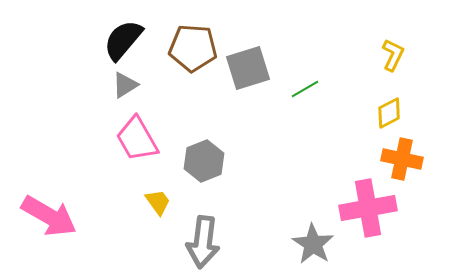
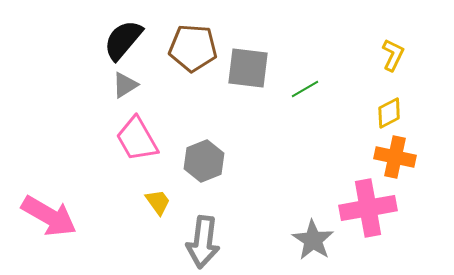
gray square: rotated 24 degrees clockwise
orange cross: moved 7 px left, 2 px up
gray star: moved 4 px up
